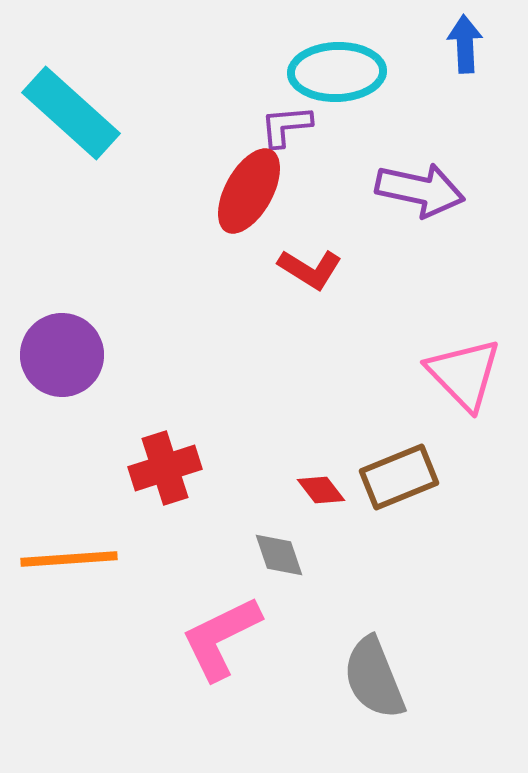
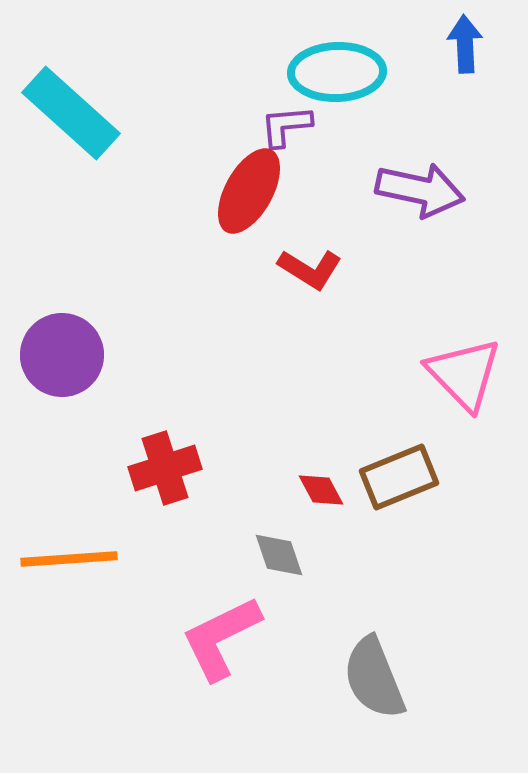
red diamond: rotated 9 degrees clockwise
